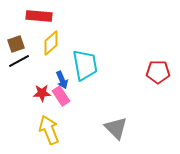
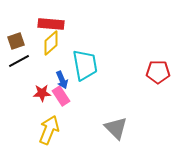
red rectangle: moved 12 px right, 8 px down
brown square: moved 3 px up
yellow arrow: rotated 44 degrees clockwise
